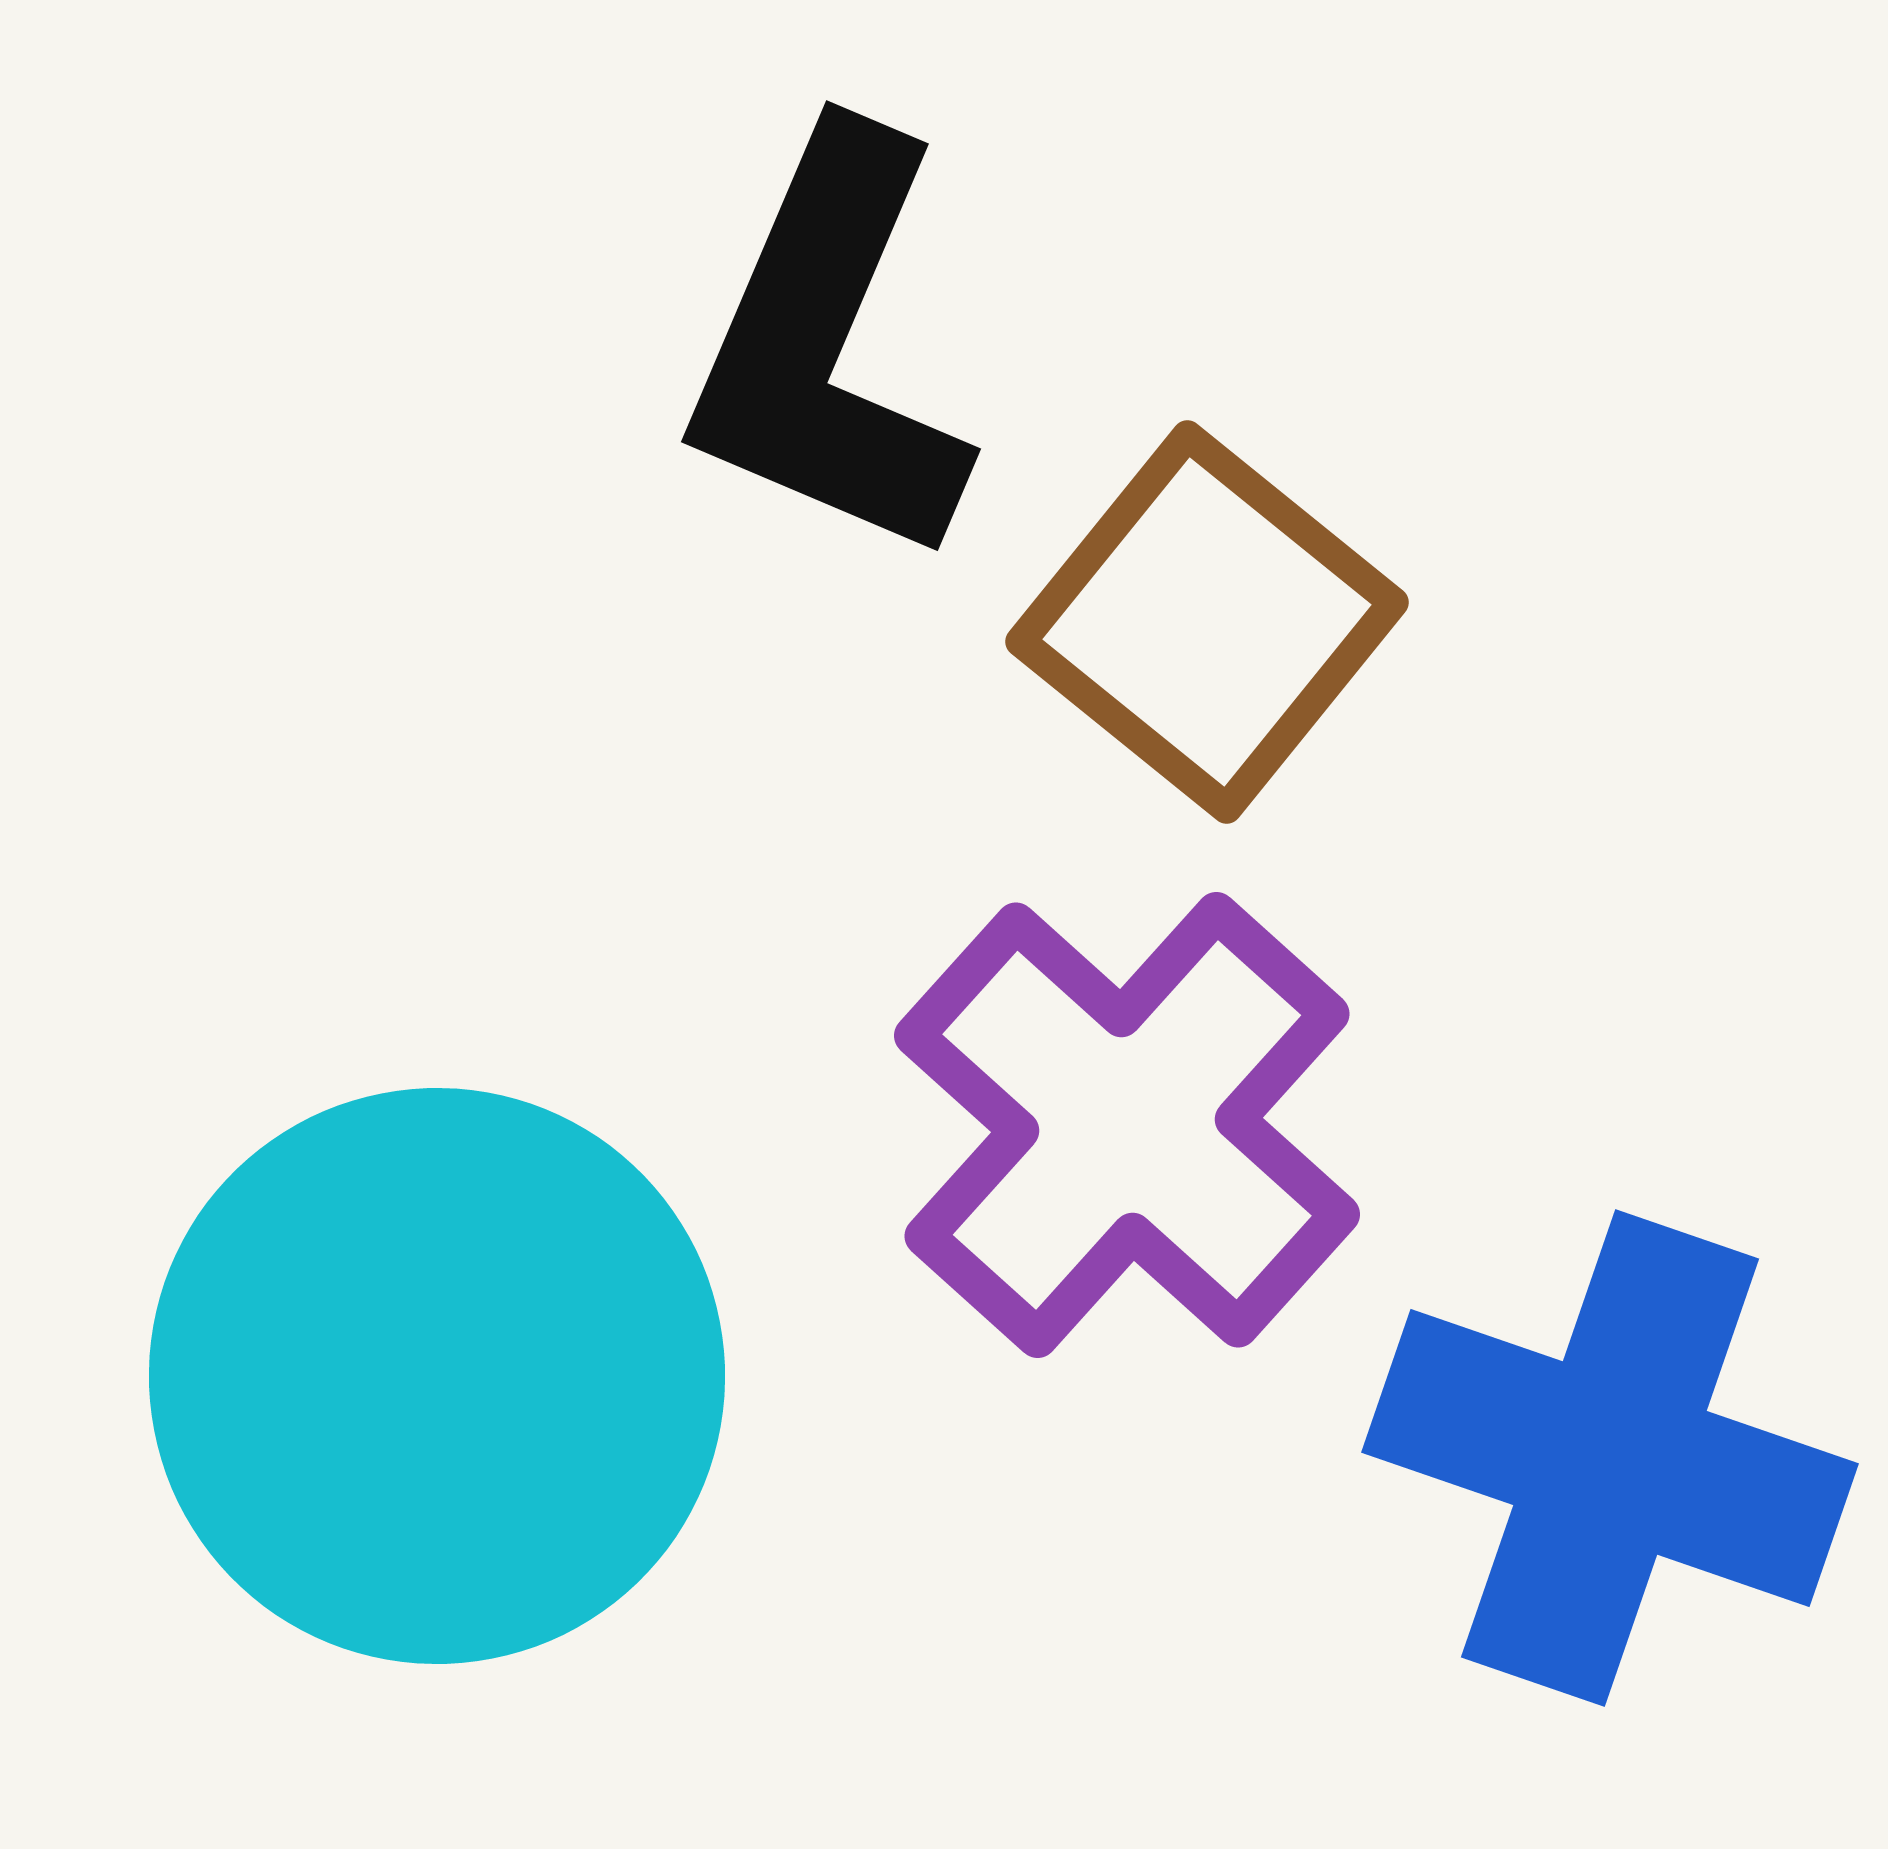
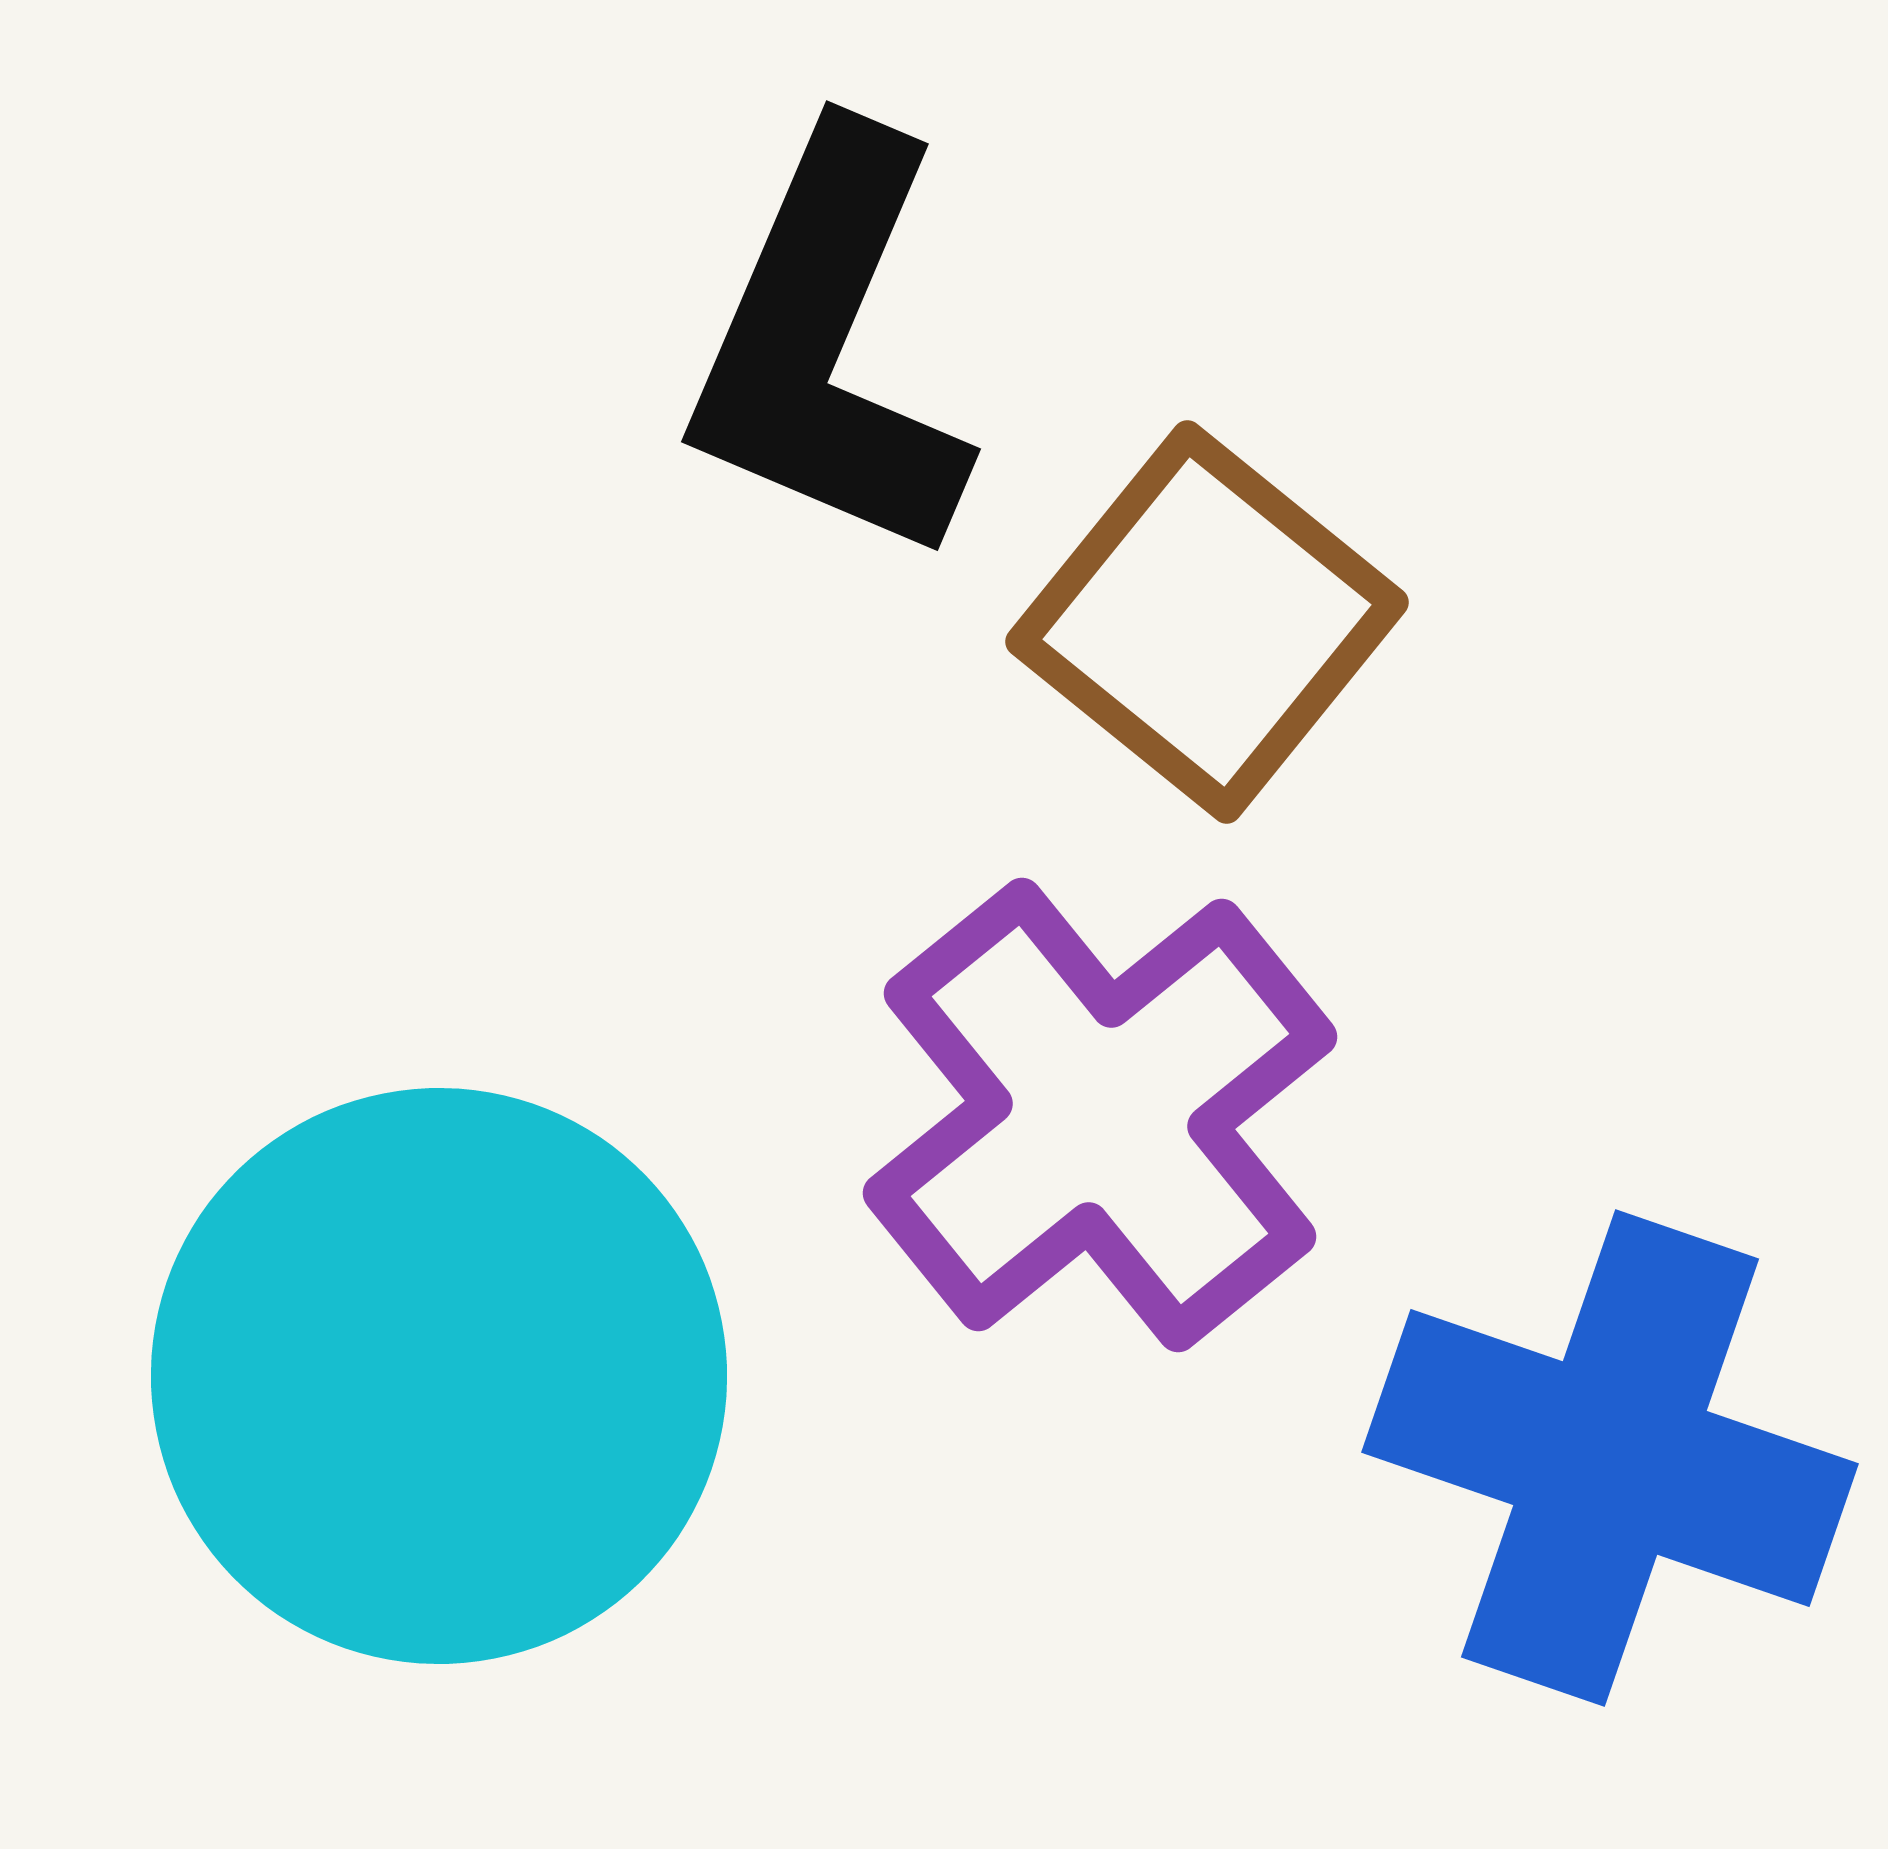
purple cross: moved 27 px left, 10 px up; rotated 9 degrees clockwise
cyan circle: moved 2 px right
